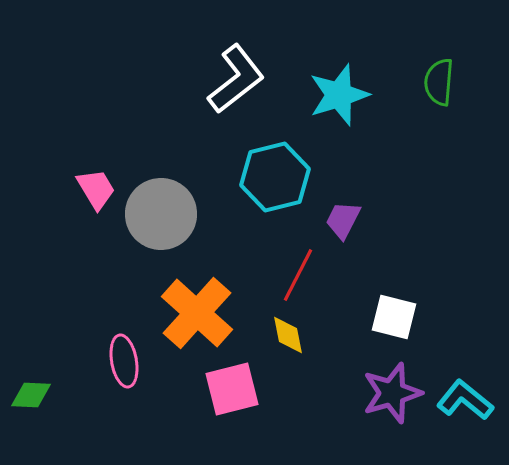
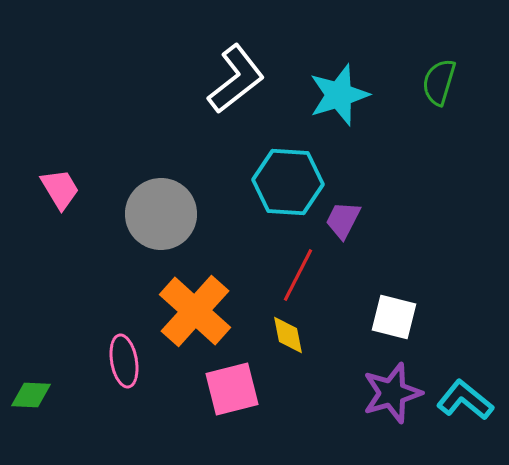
green semicircle: rotated 12 degrees clockwise
cyan hexagon: moved 13 px right, 5 px down; rotated 18 degrees clockwise
pink trapezoid: moved 36 px left
orange cross: moved 2 px left, 2 px up
